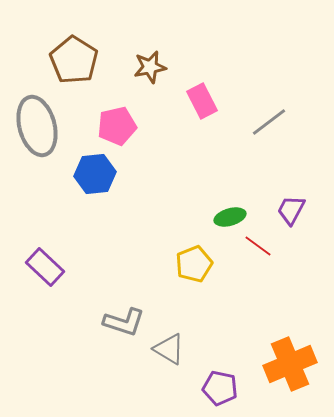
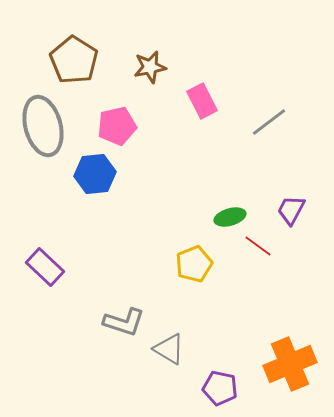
gray ellipse: moved 6 px right
